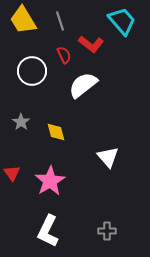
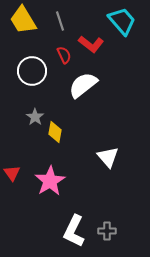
gray star: moved 14 px right, 5 px up
yellow diamond: moved 1 px left; rotated 25 degrees clockwise
white L-shape: moved 26 px right
